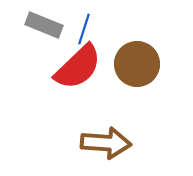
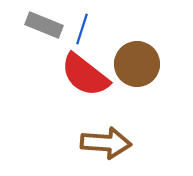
blue line: moved 2 px left
red semicircle: moved 7 px right, 8 px down; rotated 82 degrees clockwise
